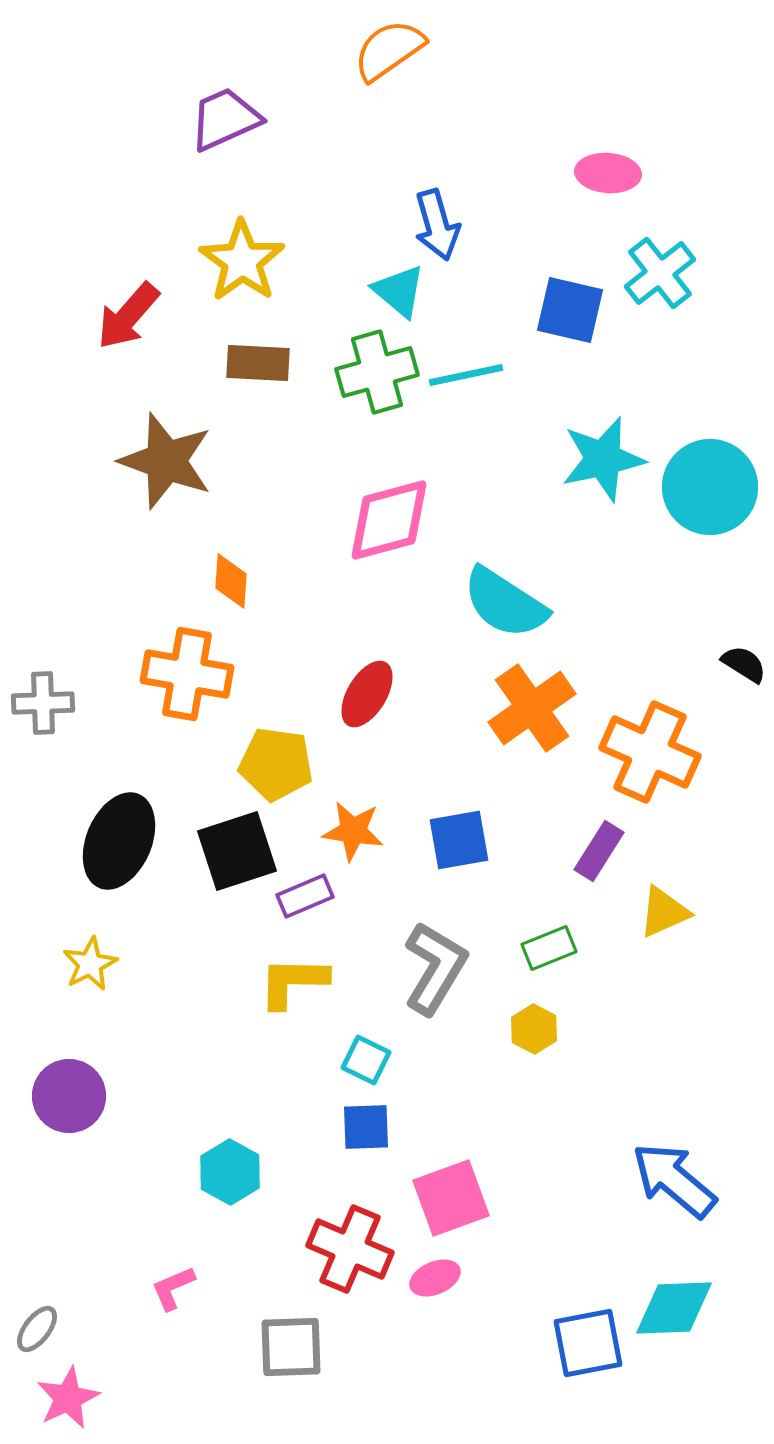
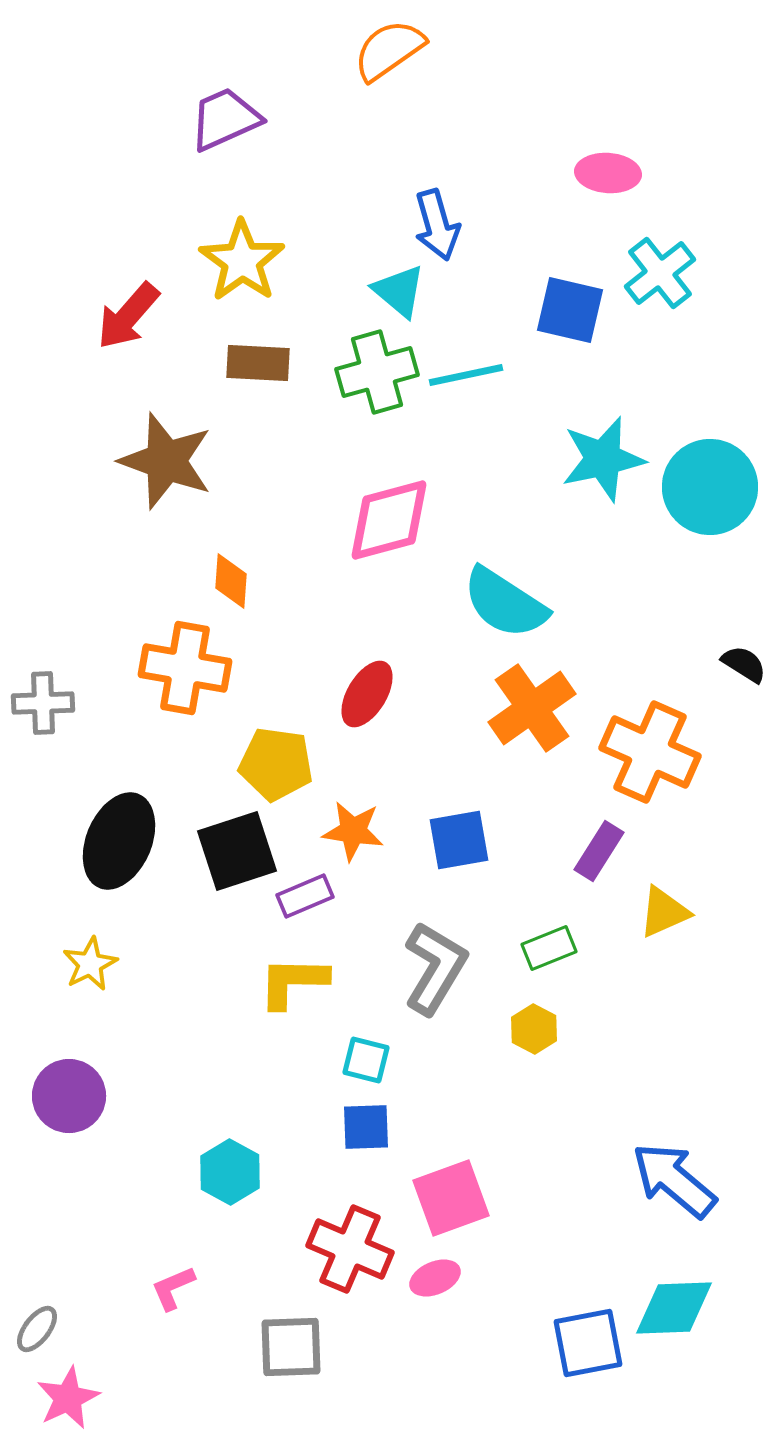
orange cross at (187, 674): moved 2 px left, 6 px up
cyan square at (366, 1060): rotated 12 degrees counterclockwise
